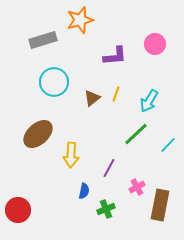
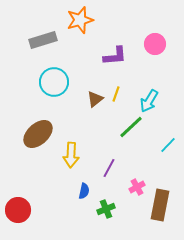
brown triangle: moved 3 px right, 1 px down
green line: moved 5 px left, 7 px up
